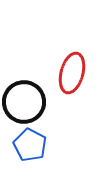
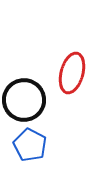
black circle: moved 2 px up
